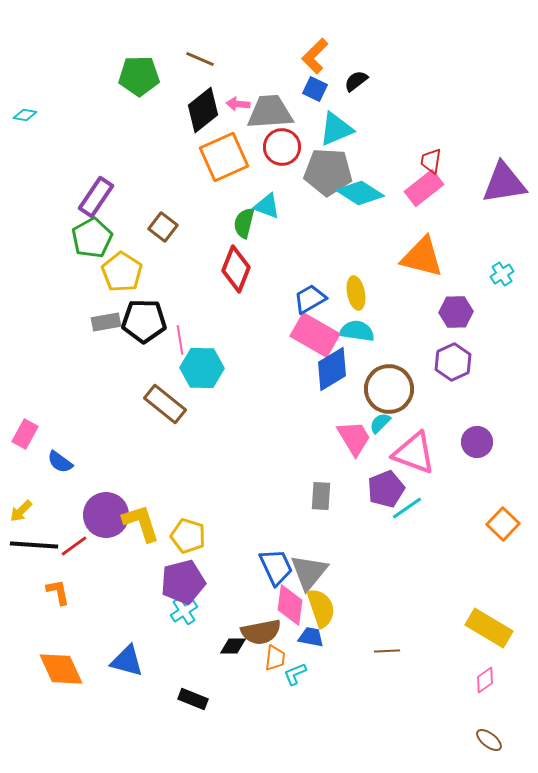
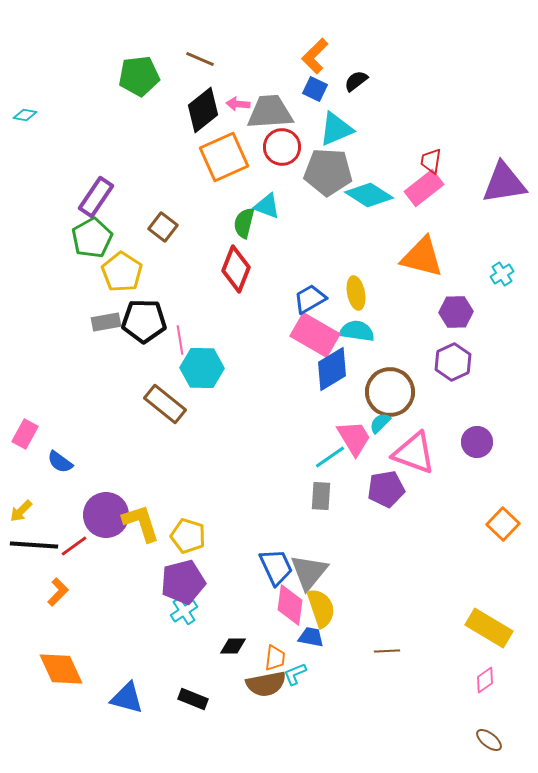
green pentagon at (139, 76): rotated 6 degrees counterclockwise
cyan diamond at (360, 193): moved 9 px right, 2 px down
brown circle at (389, 389): moved 1 px right, 3 px down
purple pentagon at (386, 489): rotated 12 degrees clockwise
cyan line at (407, 508): moved 77 px left, 51 px up
orange L-shape at (58, 592): rotated 56 degrees clockwise
brown semicircle at (261, 632): moved 5 px right, 52 px down
blue triangle at (127, 661): moved 37 px down
